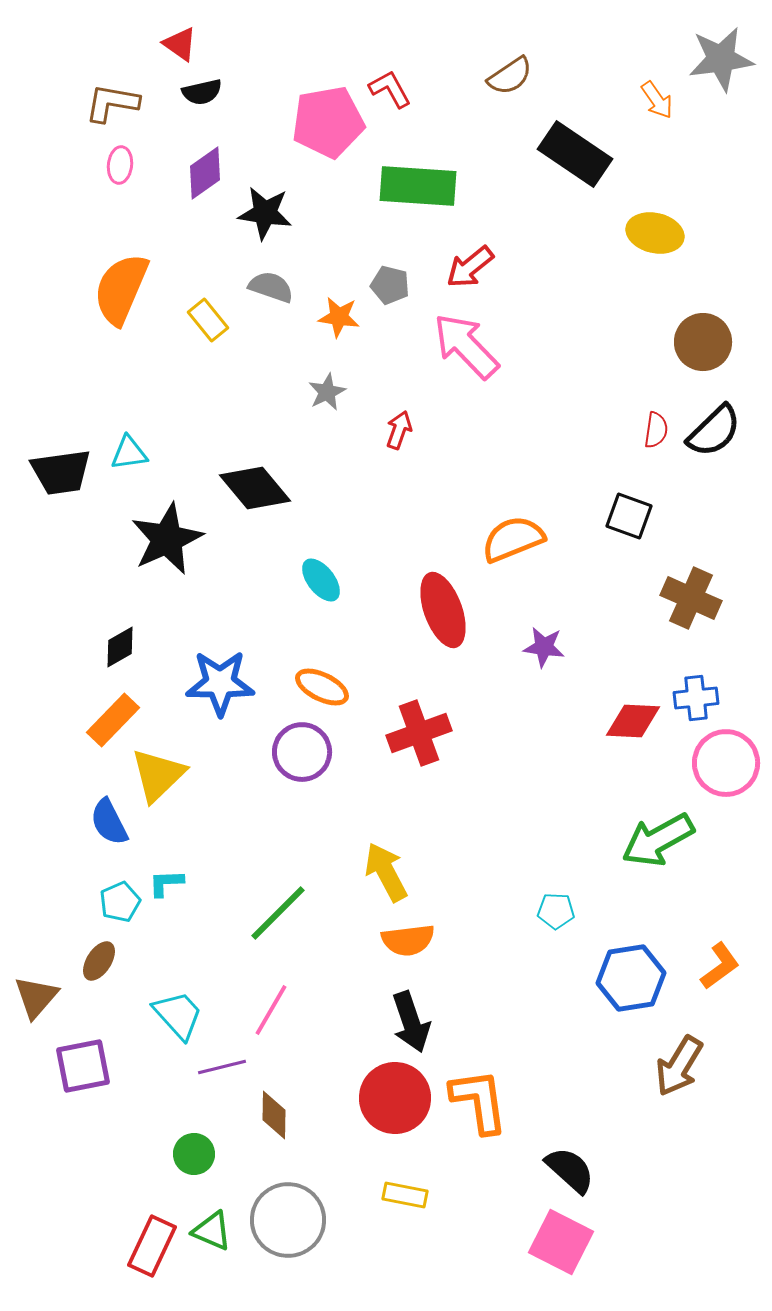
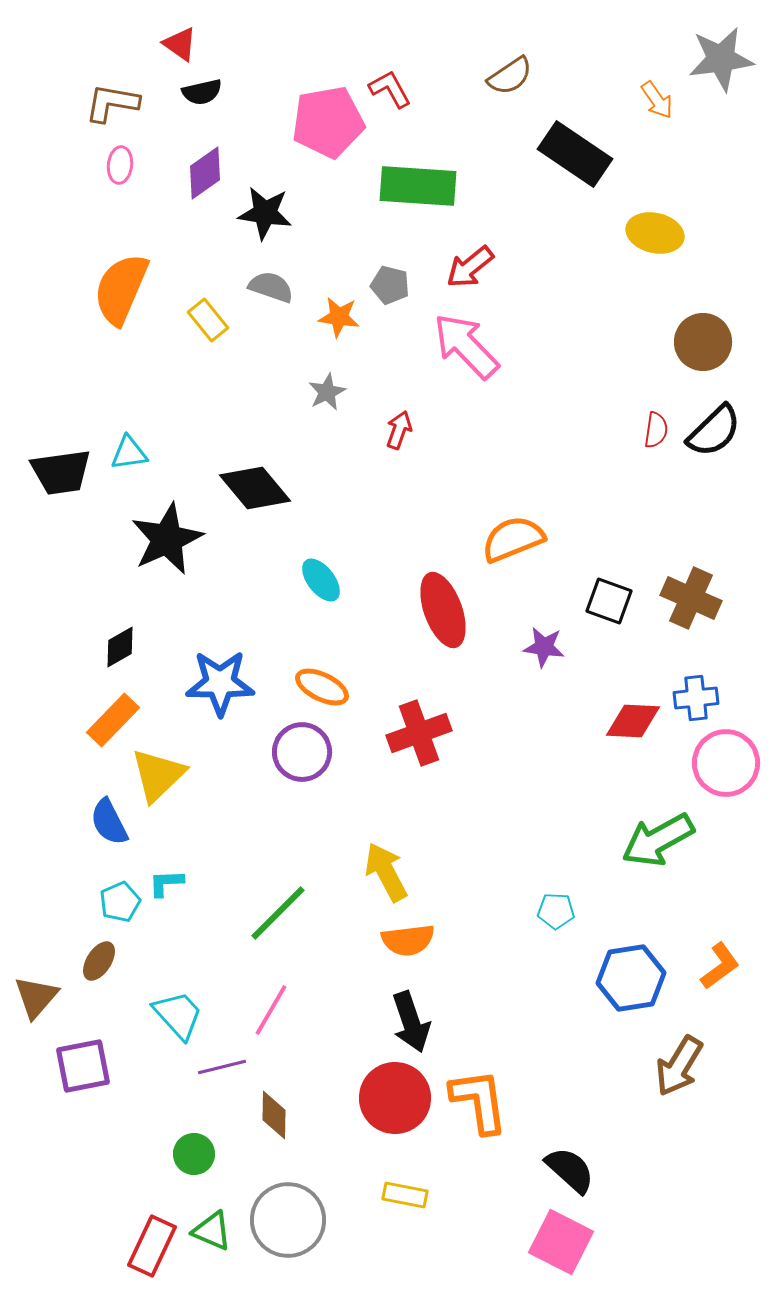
black square at (629, 516): moved 20 px left, 85 px down
